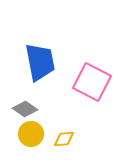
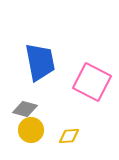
gray diamond: rotated 20 degrees counterclockwise
yellow circle: moved 4 px up
yellow diamond: moved 5 px right, 3 px up
